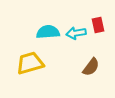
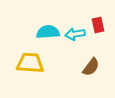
cyan arrow: moved 1 px left, 1 px down
yellow trapezoid: rotated 20 degrees clockwise
